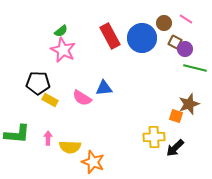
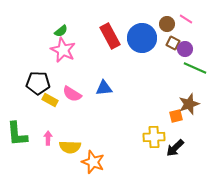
brown circle: moved 3 px right, 1 px down
brown square: moved 2 px left, 1 px down
green line: rotated 10 degrees clockwise
pink semicircle: moved 10 px left, 4 px up
orange square: rotated 32 degrees counterclockwise
green L-shape: rotated 80 degrees clockwise
